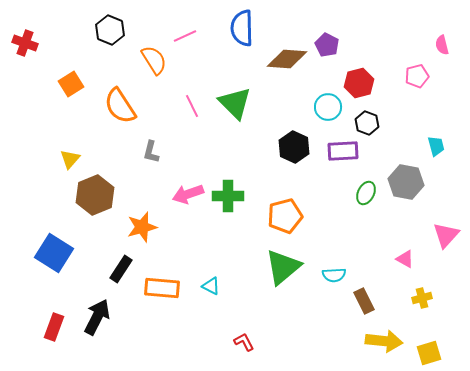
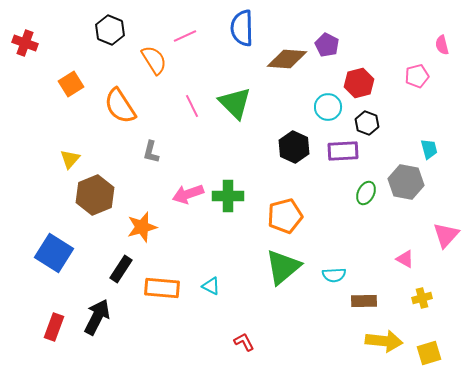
cyan trapezoid at (436, 146): moved 7 px left, 3 px down
brown rectangle at (364, 301): rotated 65 degrees counterclockwise
